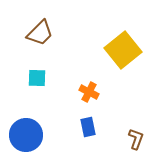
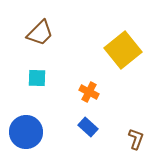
blue rectangle: rotated 36 degrees counterclockwise
blue circle: moved 3 px up
